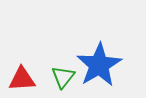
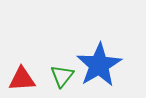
green triangle: moved 1 px left, 1 px up
